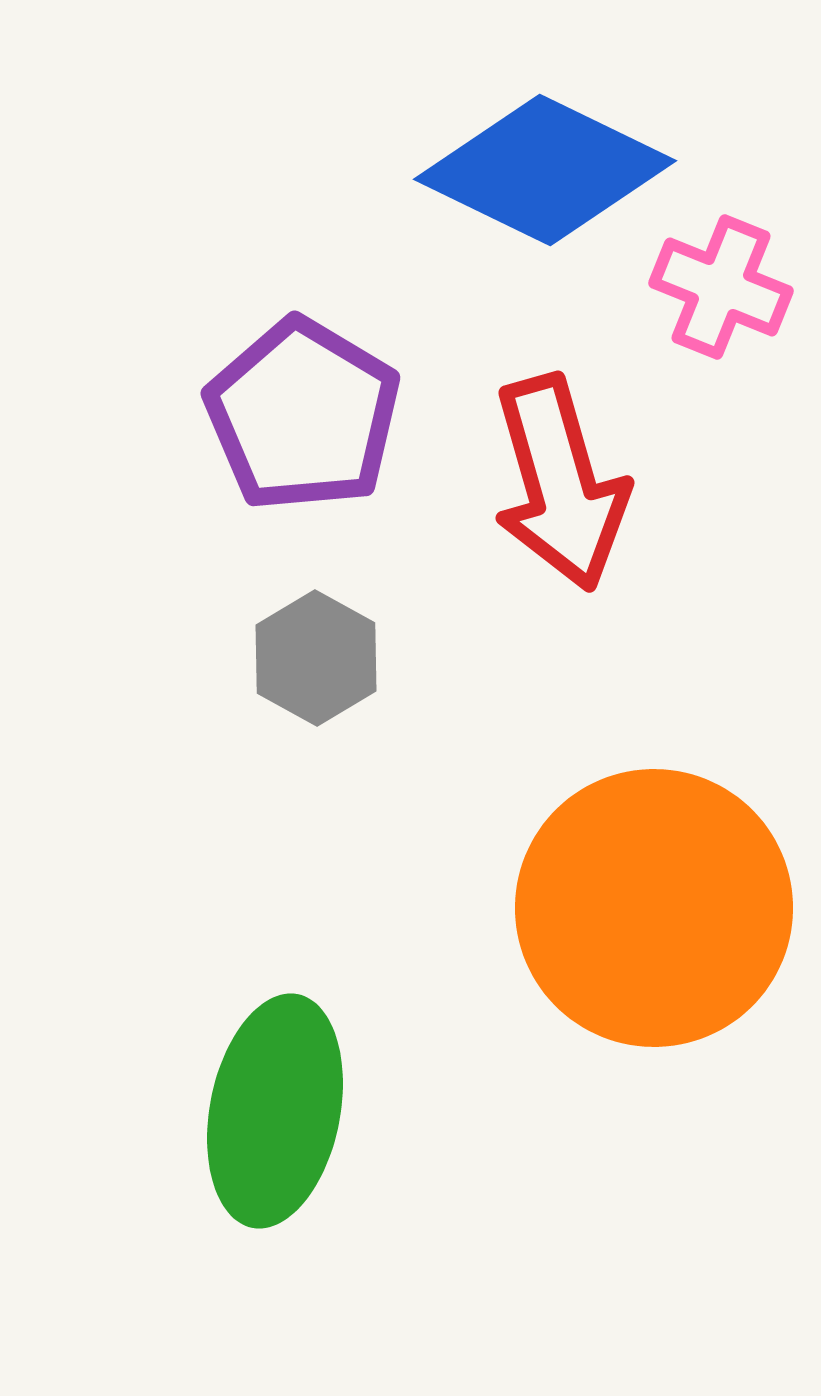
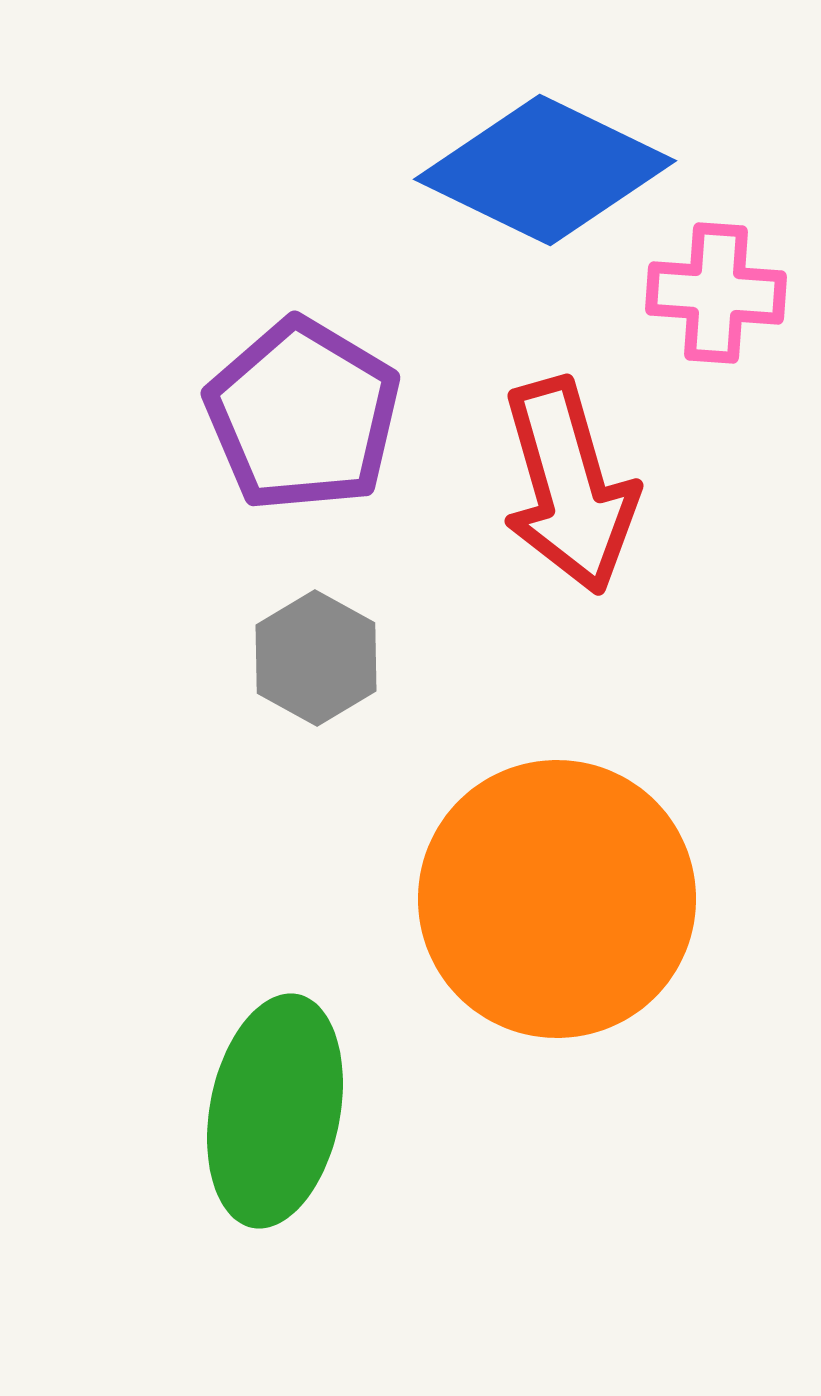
pink cross: moved 5 px left, 6 px down; rotated 18 degrees counterclockwise
red arrow: moved 9 px right, 3 px down
orange circle: moved 97 px left, 9 px up
